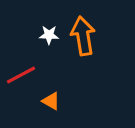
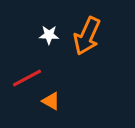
orange arrow: moved 4 px right; rotated 147 degrees counterclockwise
red line: moved 6 px right, 3 px down
